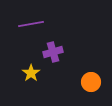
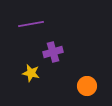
yellow star: rotated 24 degrees counterclockwise
orange circle: moved 4 px left, 4 px down
